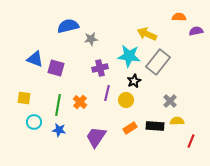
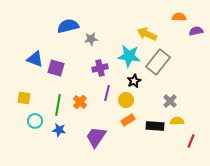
cyan circle: moved 1 px right, 1 px up
orange rectangle: moved 2 px left, 8 px up
